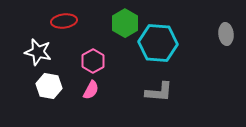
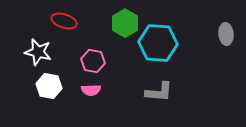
red ellipse: rotated 25 degrees clockwise
pink hexagon: rotated 20 degrees counterclockwise
pink semicircle: rotated 60 degrees clockwise
